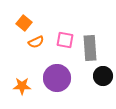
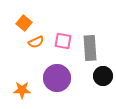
pink square: moved 2 px left, 1 px down
orange star: moved 4 px down
